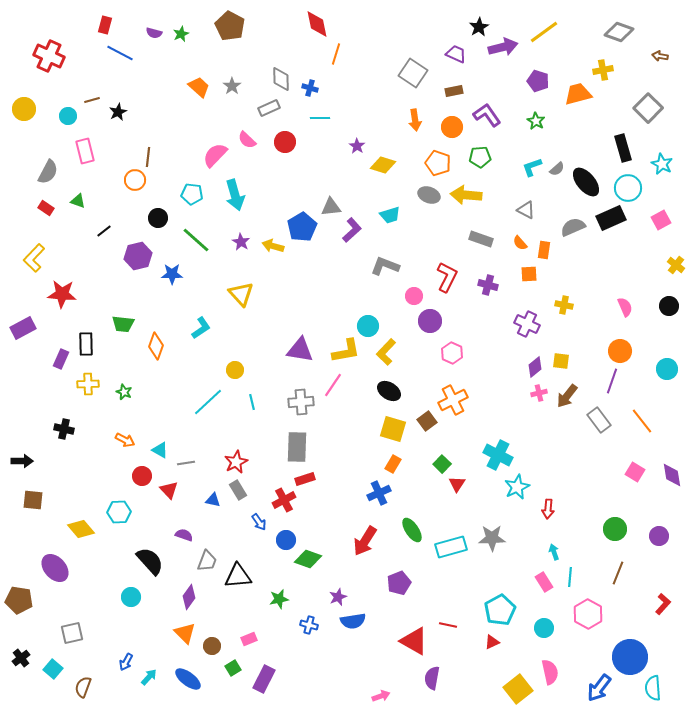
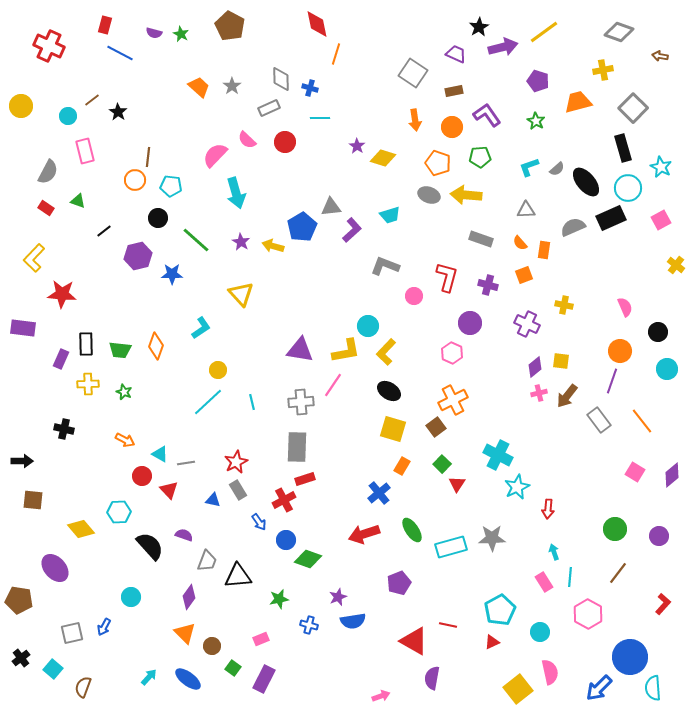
green star at (181, 34): rotated 21 degrees counterclockwise
red cross at (49, 56): moved 10 px up
orange trapezoid at (578, 94): moved 8 px down
brown line at (92, 100): rotated 21 degrees counterclockwise
gray square at (648, 108): moved 15 px left
yellow circle at (24, 109): moved 3 px left, 3 px up
black star at (118, 112): rotated 12 degrees counterclockwise
cyan star at (662, 164): moved 1 px left, 3 px down
yellow diamond at (383, 165): moved 7 px up
cyan L-shape at (532, 167): moved 3 px left
cyan pentagon at (192, 194): moved 21 px left, 8 px up
cyan arrow at (235, 195): moved 1 px right, 2 px up
gray triangle at (526, 210): rotated 30 degrees counterclockwise
orange square at (529, 274): moved 5 px left, 1 px down; rotated 18 degrees counterclockwise
red L-shape at (447, 277): rotated 12 degrees counterclockwise
black circle at (669, 306): moved 11 px left, 26 px down
purple circle at (430, 321): moved 40 px right, 2 px down
green trapezoid at (123, 324): moved 3 px left, 26 px down
purple rectangle at (23, 328): rotated 35 degrees clockwise
yellow circle at (235, 370): moved 17 px left
brown square at (427, 421): moved 9 px right, 6 px down
cyan triangle at (160, 450): moved 4 px down
orange rectangle at (393, 464): moved 9 px right, 2 px down
purple diamond at (672, 475): rotated 60 degrees clockwise
blue cross at (379, 493): rotated 15 degrees counterclockwise
red arrow at (365, 541): moved 1 px left, 7 px up; rotated 40 degrees clockwise
black semicircle at (150, 561): moved 15 px up
brown line at (618, 573): rotated 15 degrees clockwise
cyan circle at (544, 628): moved 4 px left, 4 px down
pink rectangle at (249, 639): moved 12 px right
blue arrow at (126, 662): moved 22 px left, 35 px up
green square at (233, 668): rotated 21 degrees counterclockwise
blue arrow at (599, 688): rotated 8 degrees clockwise
